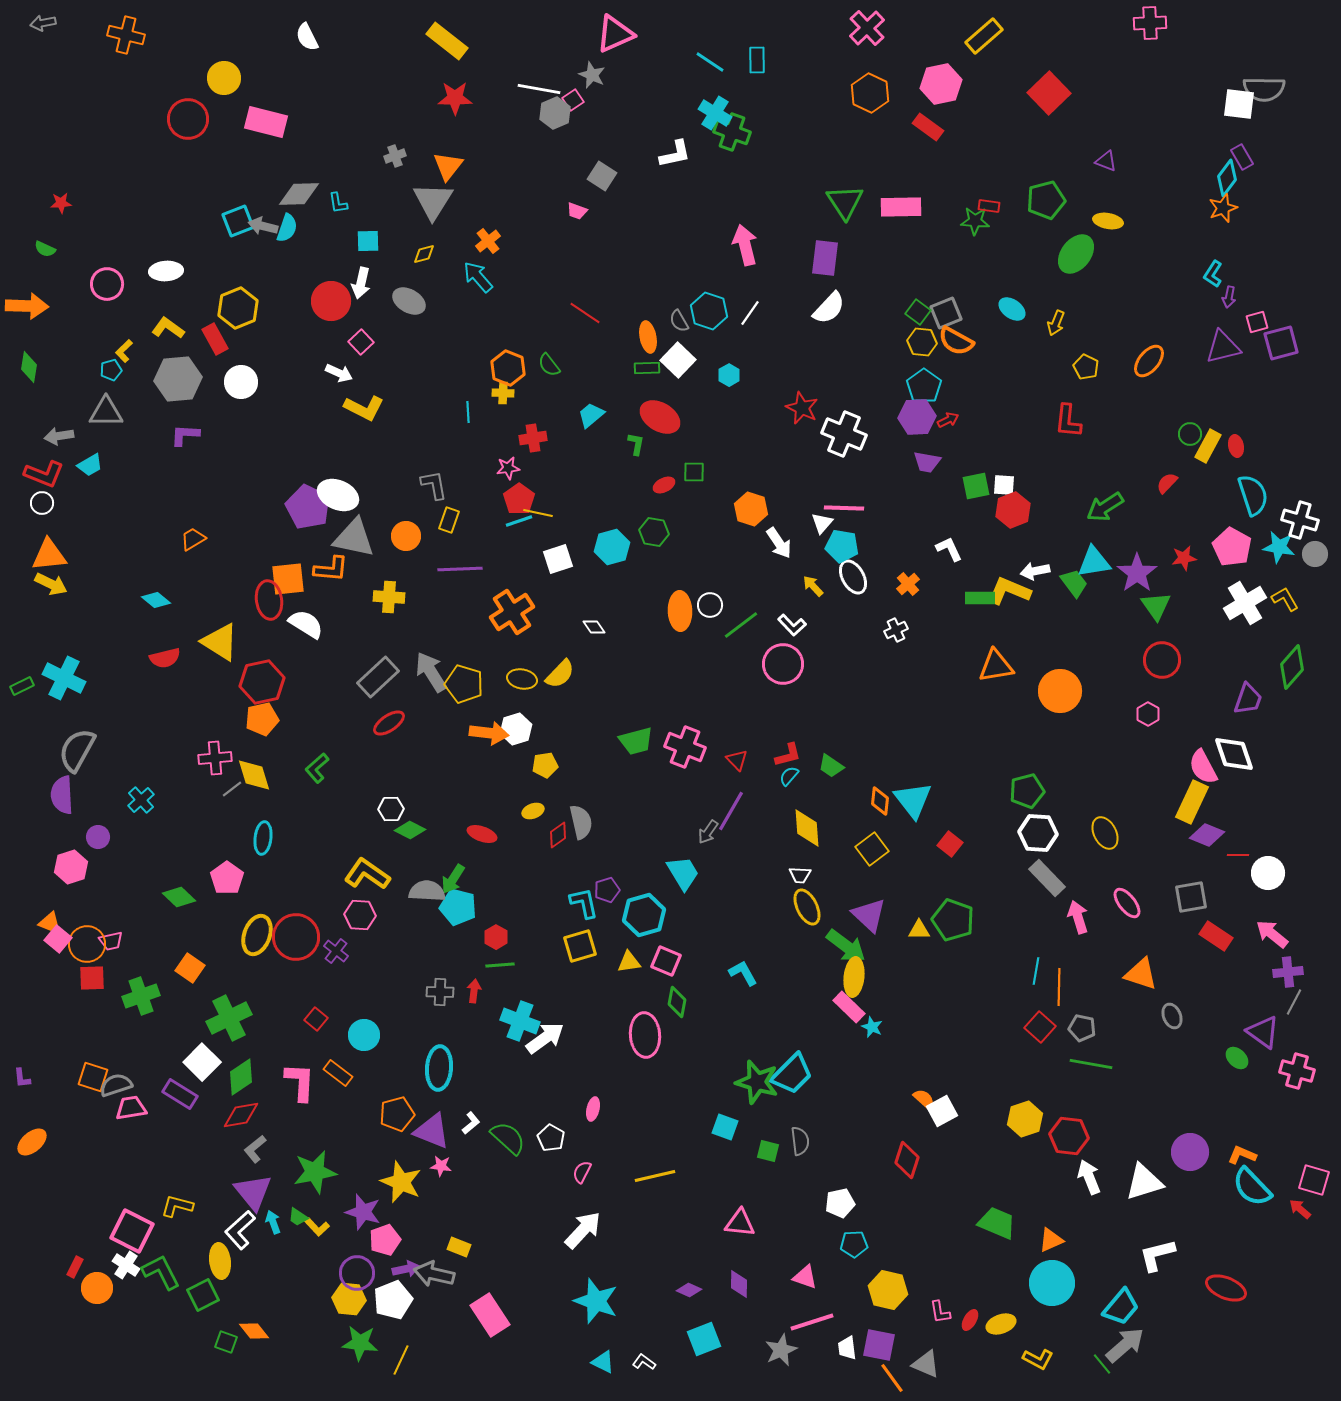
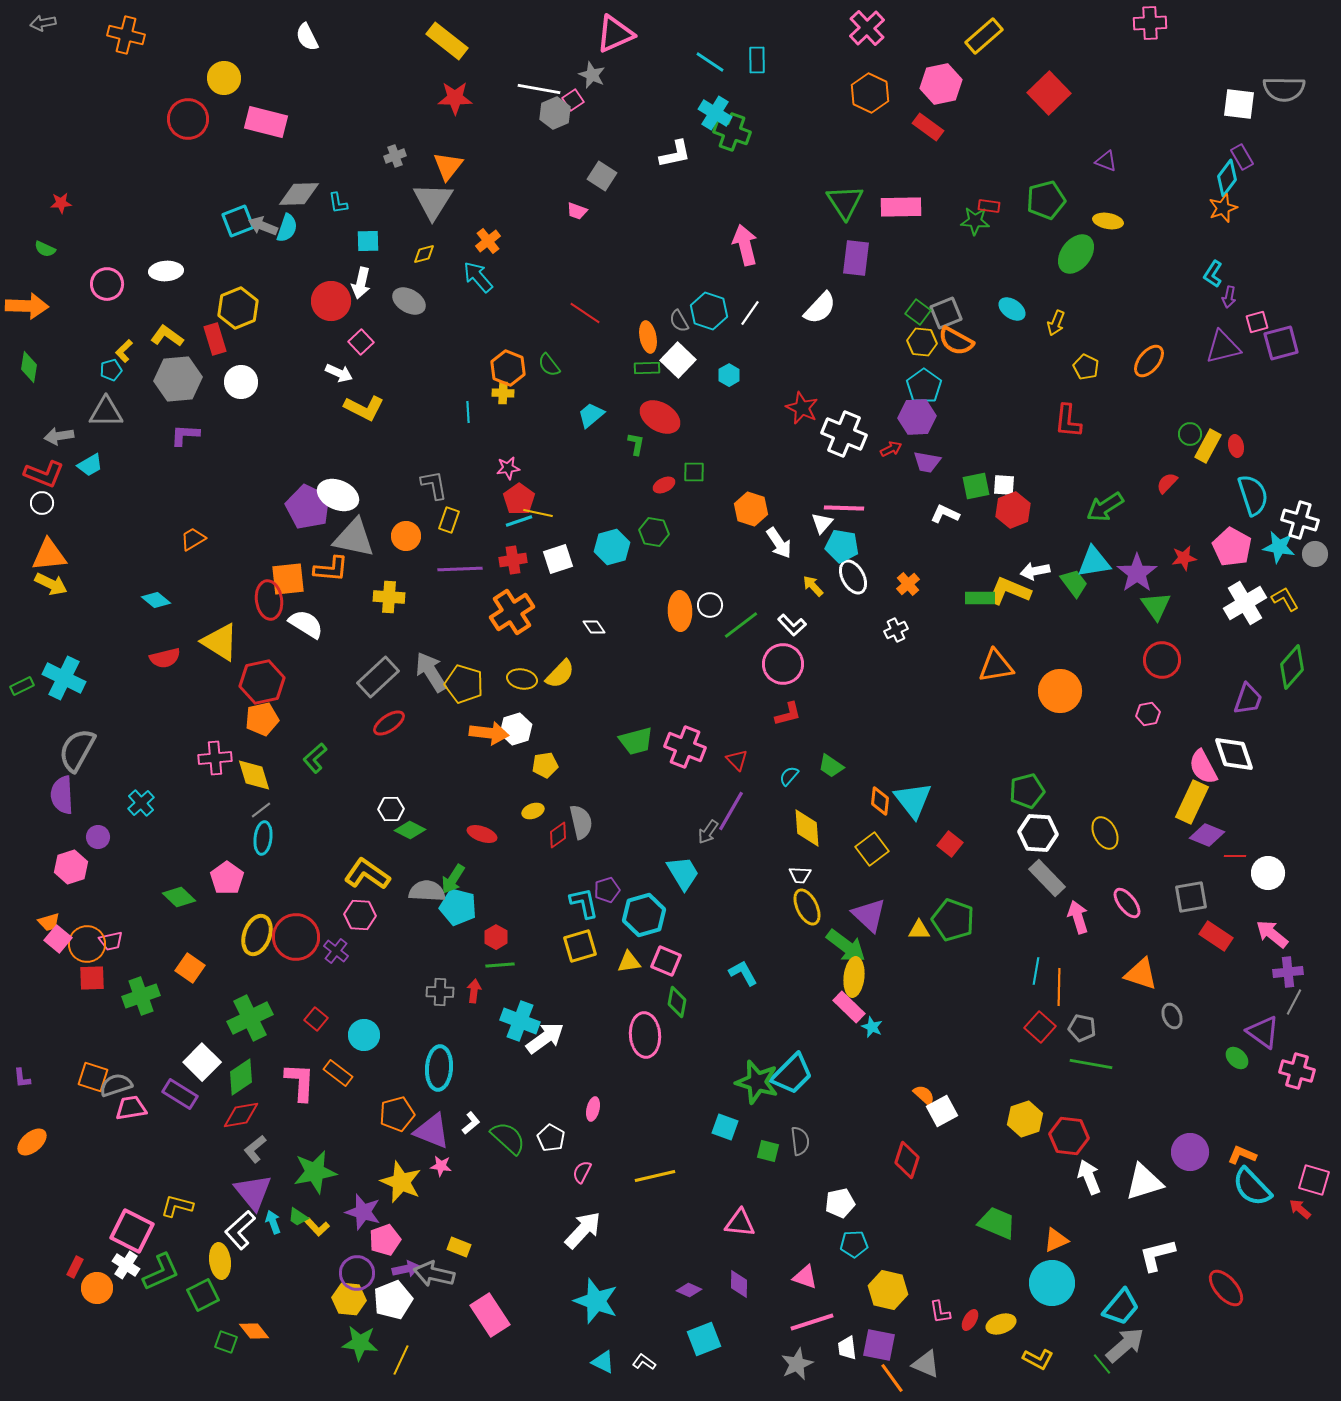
gray semicircle at (1264, 89): moved 20 px right
gray arrow at (263, 226): rotated 8 degrees clockwise
purple rectangle at (825, 258): moved 31 px right
white semicircle at (829, 308): moved 9 px left
yellow L-shape at (168, 328): moved 1 px left, 8 px down
red rectangle at (215, 339): rotated 12 degrees clockwise
red arrow at (948, 420): moved 57 px left, 29 px down
red cross at (533, 438): moved 20 px left, 122 px down
white L-shape at (949, 549): moved 4 px left, 35 px up; rotated 40 degrees counterclockwise
pink hexagon at (1148, 714): rotated 20 degrees clockwise
red L-shape at (788, 755): moved 41 px up
green L-shape at (317, 768): moved 2 px left, 10 px up
gray line at (232, 789): moved 29 px right, 21 px down
cyan cross at (141, 800): moved 3 px down
red line at (1238, 855): moved 3 px left, 1 px down
orange trapezoid at (49, 922): rotated 25 degrees clockwise
green cross at (229, 1018): moved 21 px right
orange semicircle at (924, 1099): moved 4 px up
orange triangle at (1051, 1240): moved 5 px right
green L-shape at (161, 1272): rotated 93 degrees clockwise
red ellipse at (1226, 1288): rotated 27 degrees clockwise
gray star at (781, 1350): moved 16 px right, 14 px down
